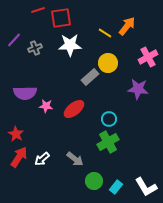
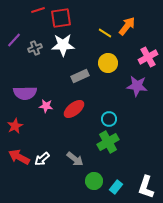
white star: moved 7 px left
gray rectangle: moved 10 px left, 1 px up; rotated 18 degrees clockwise
purple star: moved 1 px left, 3 px up
red star: moved 1 px left, 8 px up; rotated 14 degrees clockwise
red arrow: rotated 95 degrees counterclockwise
white L-shape: rotated 50 degrees clockwise
